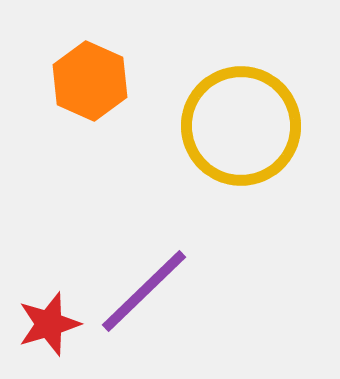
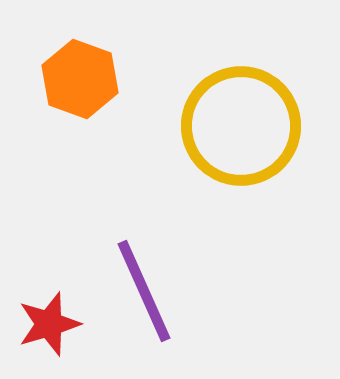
orange hexagon: moved 10 px left, 2 px up; rotated 4 degrees counterclockwise
purple line: rotated 70 degrees counterclockwise
